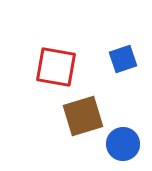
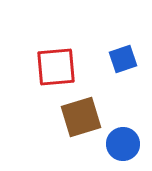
red square: rotated 15 degrees counterclockwise
brown square: moved 2 px left, 1 px down
